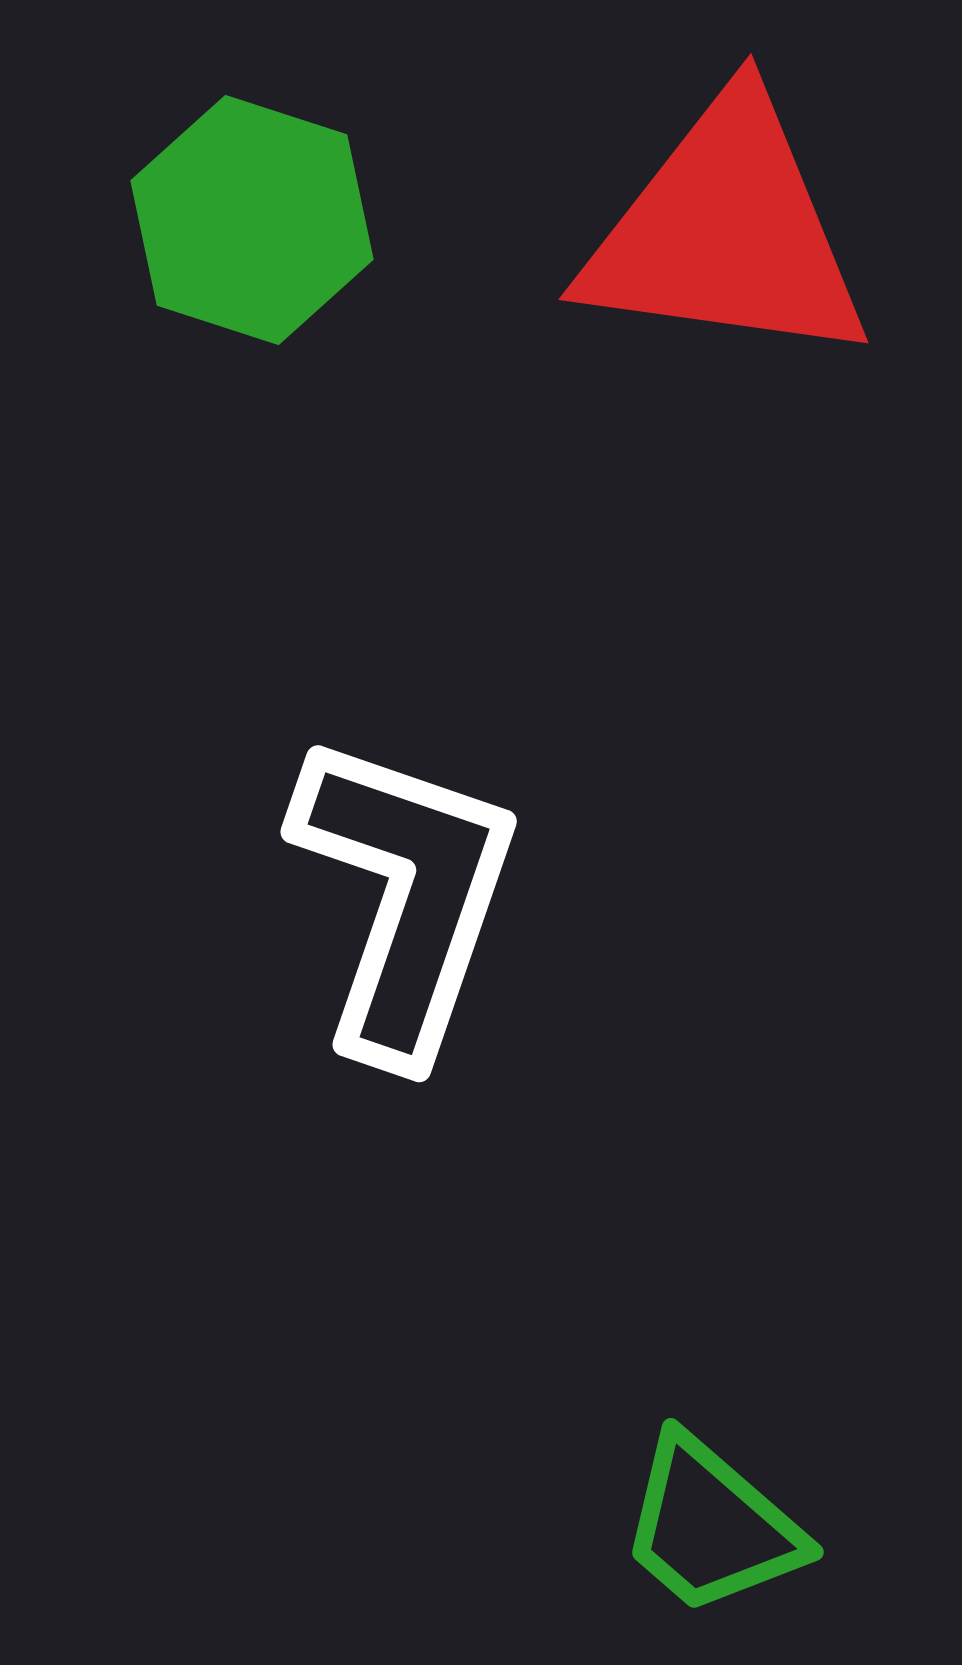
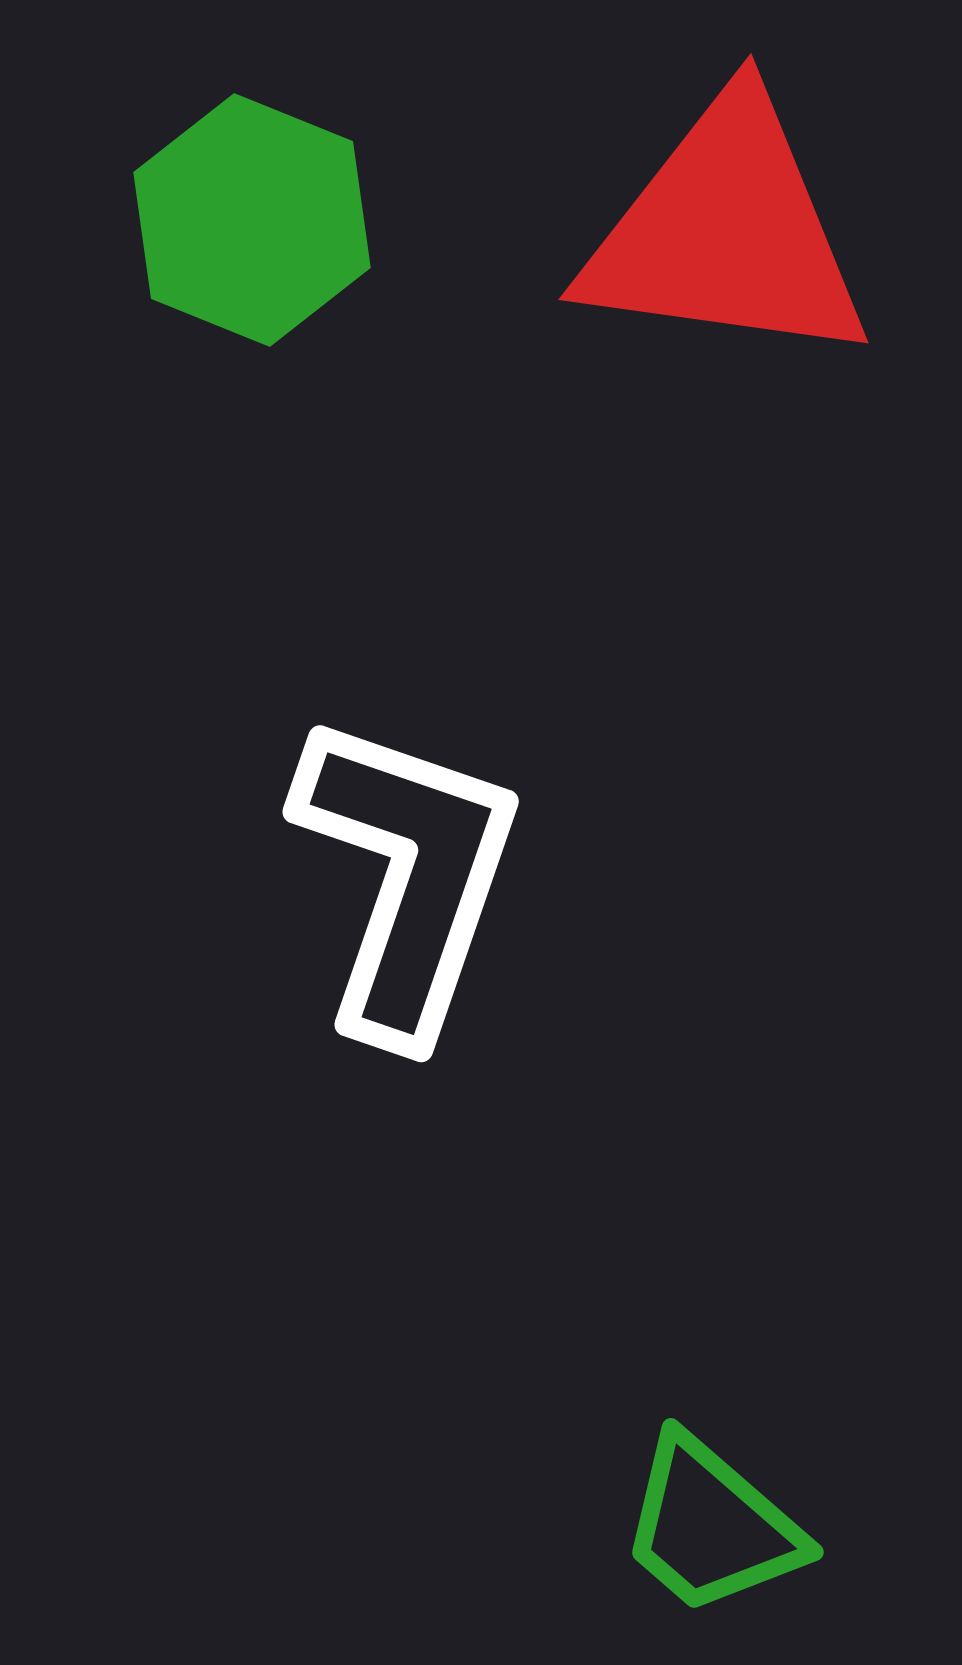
green hexagon: rotated 4 degrees clockwise
white L-shape: moved 2 px right, 20 px up
